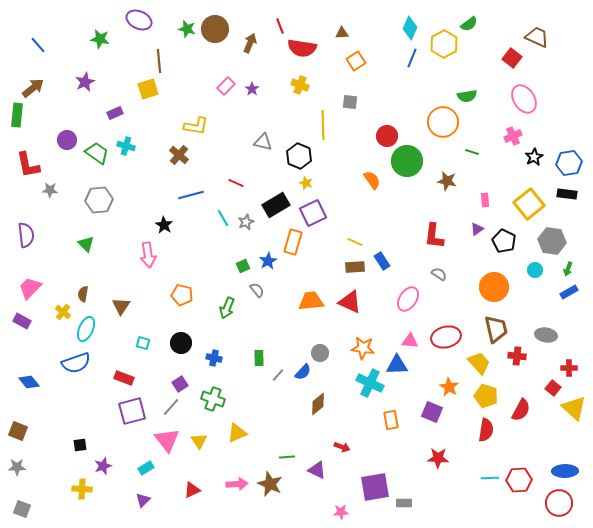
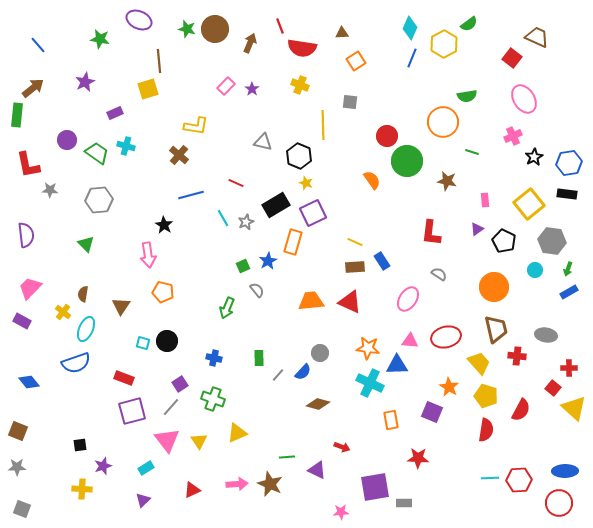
red L-shape at (434, 236): moved 3 px left, 3 px up
orange pentagon at (182, 295): moved 19 px left, 3 px up
black circle at (181, 343): moved 14 px left, 2 px up
orange star at (363, 348): moved 5 px right
brown diamond at (318, 404): rotated 55 degrees clockwise
red star at (438, 458): moved 20 px left
